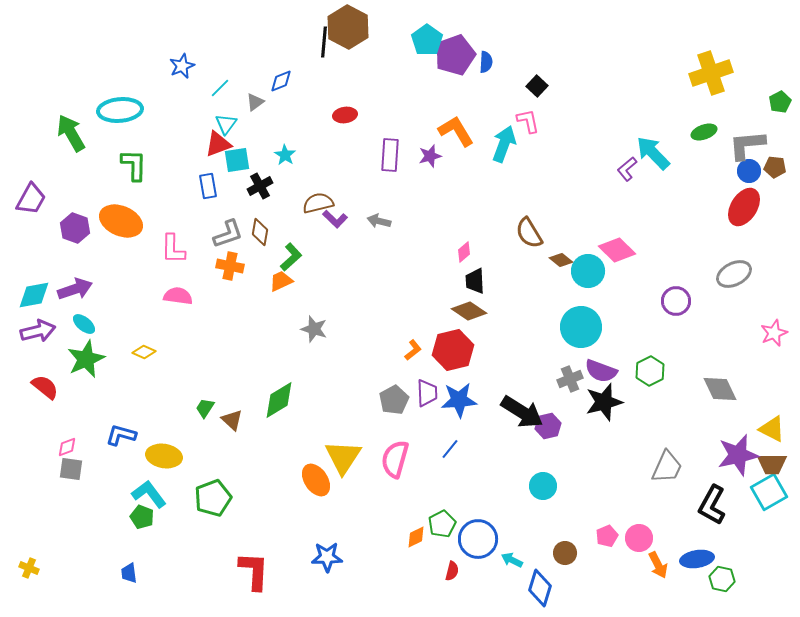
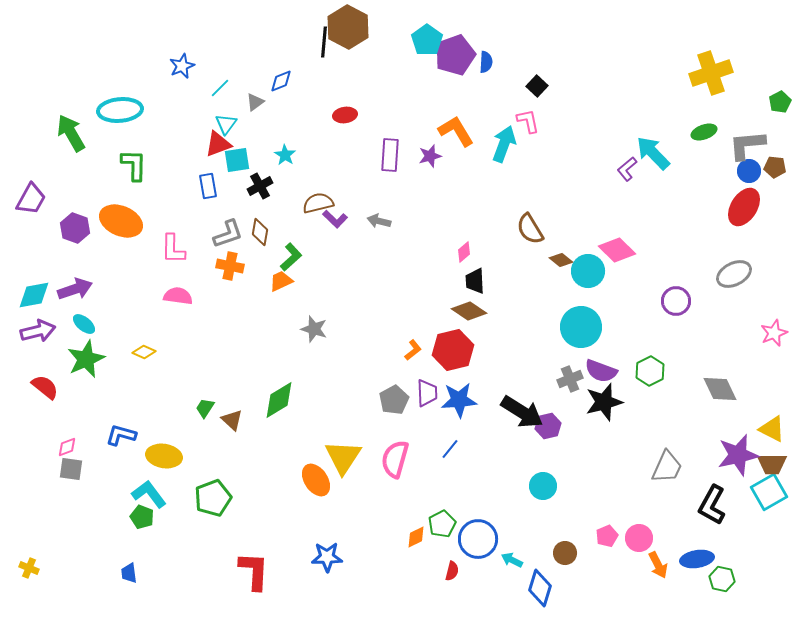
brown semicircle at (529, 233): moved 1 px right, 4 px up
